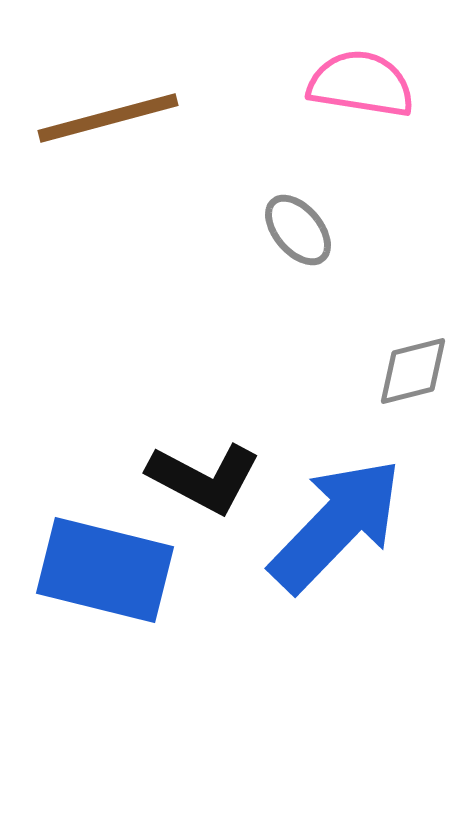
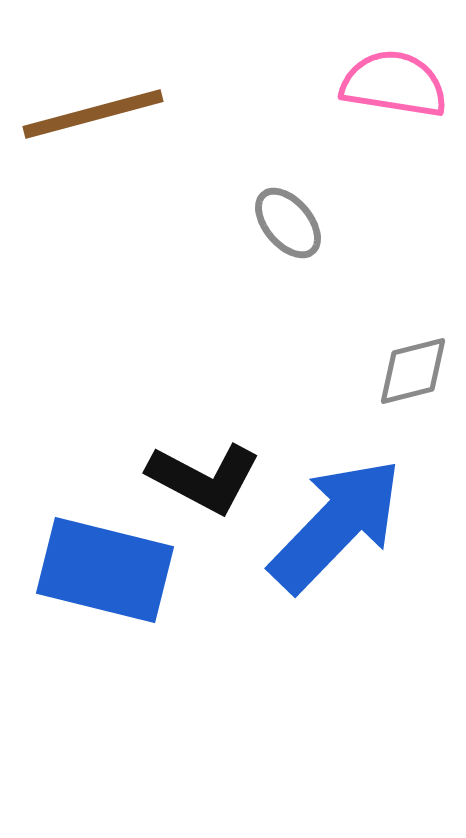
pink semicircle: moved 33 px right
brown line: moved 15 px left, 4 px up
gray ellipse: moved 10 px left, 7 px up
